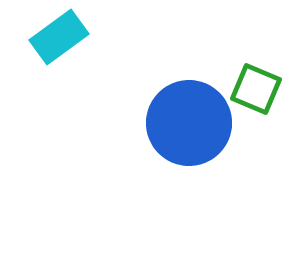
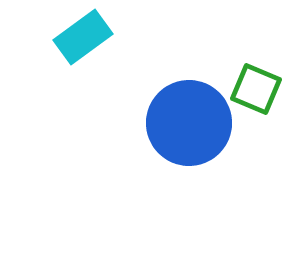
cyan rectangle: moved 24 px right
